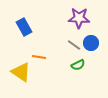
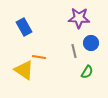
gray line: moved 6 px down; rotated 40 degrees clockwise
green semicircle: moved 9 px right, 7 px down; rotated 32 degrees counterclockwise
yellow triangle: moved 3 px right, 2 px up
